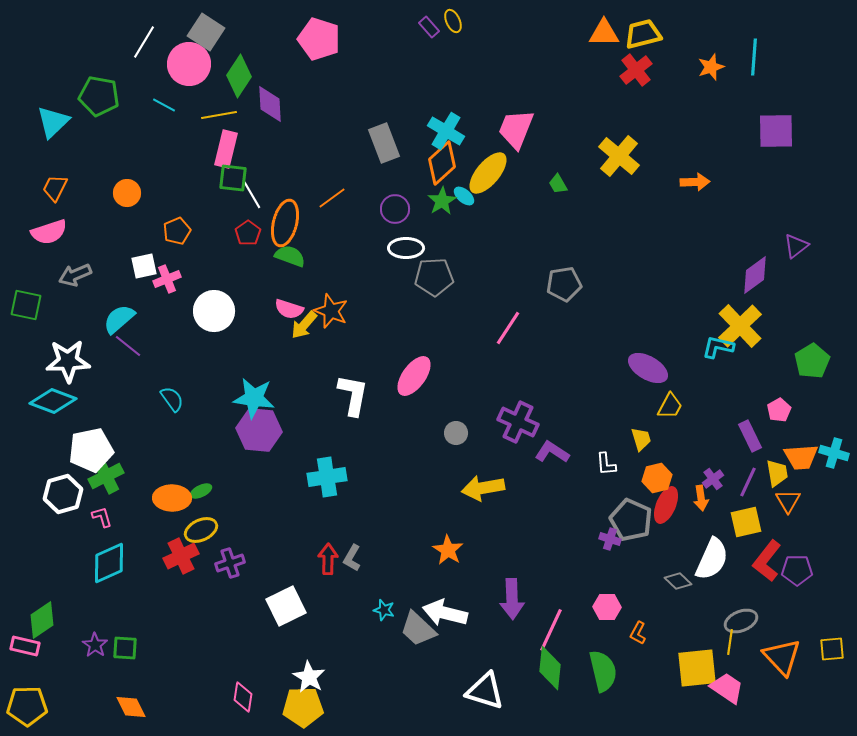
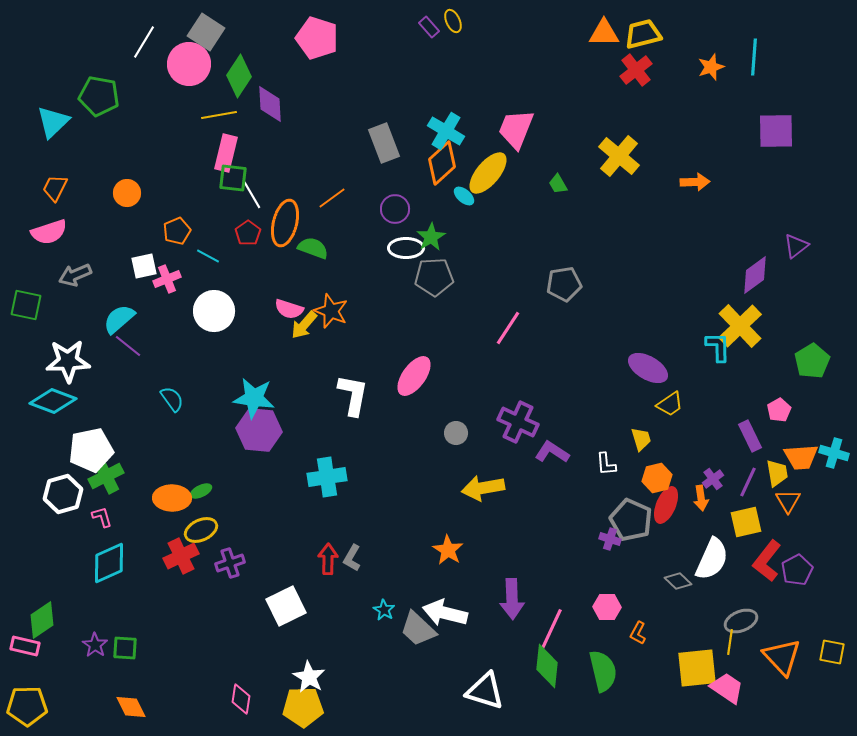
pink pentagon at (319, 39): moved 2 px left, 1 px up
cyan line at (164, 105): moved 44 px right, 151 px down
pink rectangle at (226, 149): moved 4 px down
green star at (442, 201): moved 11 px left, 36 px down
green semicircle at (290, 256): moved 23 px right, 8 px up
cyan L-shape at (718, 347): rotated 76 degrees clockwise
yellow trapezoid at (670, 406): moved 2 px up; rotated 28 degrees clockwise
purple pentagon at (797, 570): rotated 28 degrees counterclockwise
cyan star at (384, 610): rotated 15 degrees clockwise
yellow square at (832, 649): moved 3 px down; rotated 16 degrees clockwise
green diamond at (550, 668): moved 3 px left, 2 px up
pink diamond at (243, 697): moved 2 px left, 2 px down
